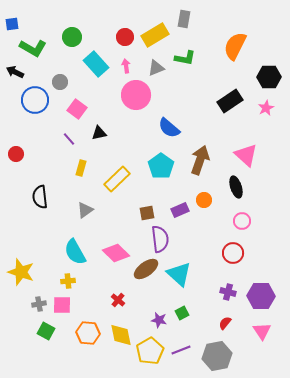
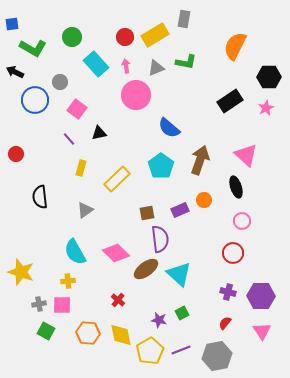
green L-shape at (185, 58): moved 1 px right, 4 px down
